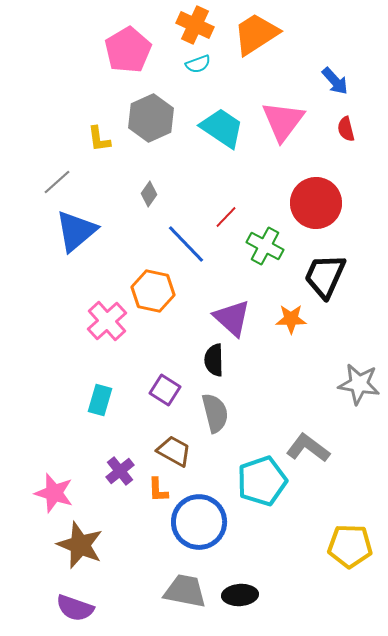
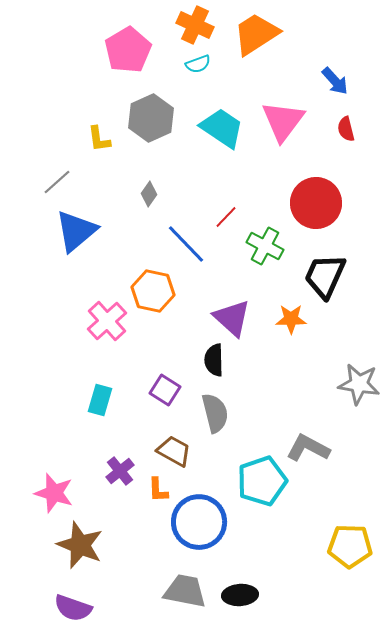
gray L-shape: rotated 9 degrees counterclockwise
purple semicircle: moved 2 px left
